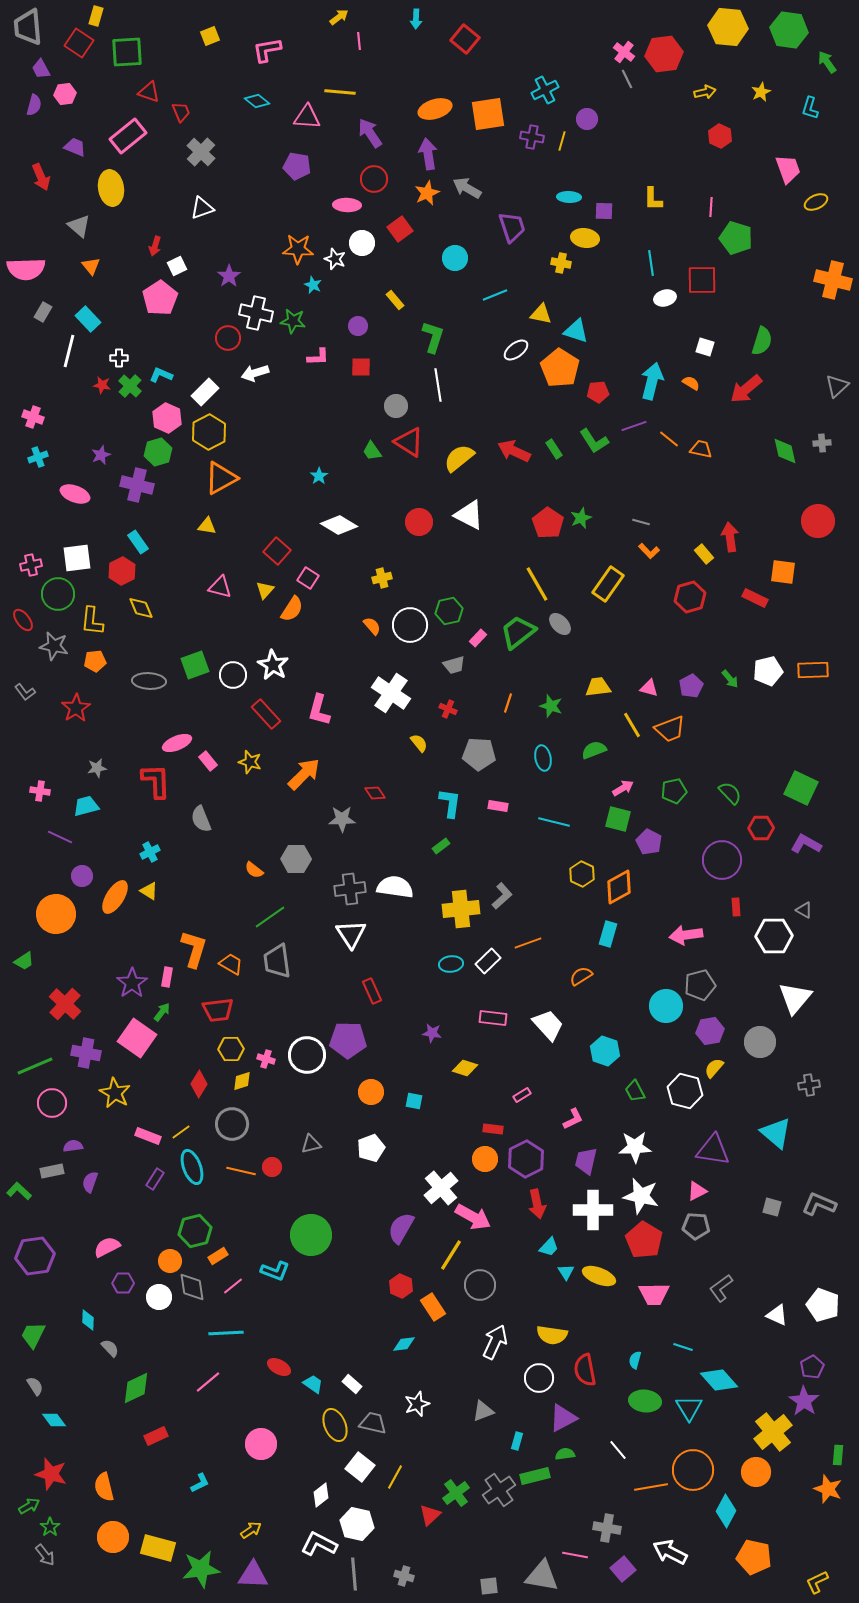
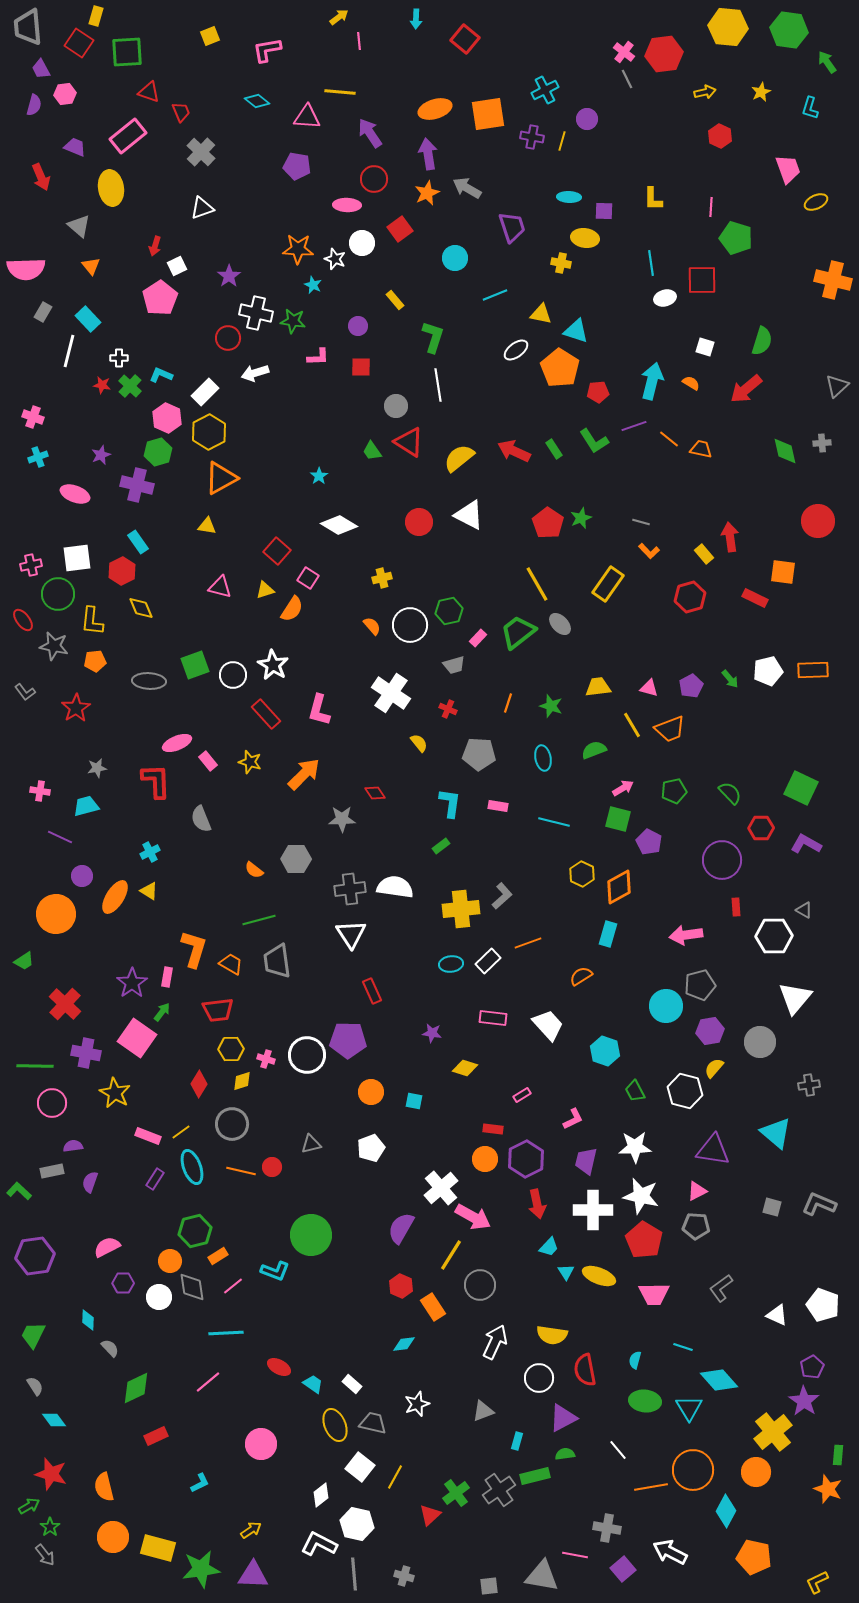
yellow triangle at (265, 590): rotated 30 degrees clockwise
green line at (270, 917): moved 11 px left, 3 px down; rotated 20 degrees clockwise
green line at (35, 1066): rotated 24 degrees clockwise
